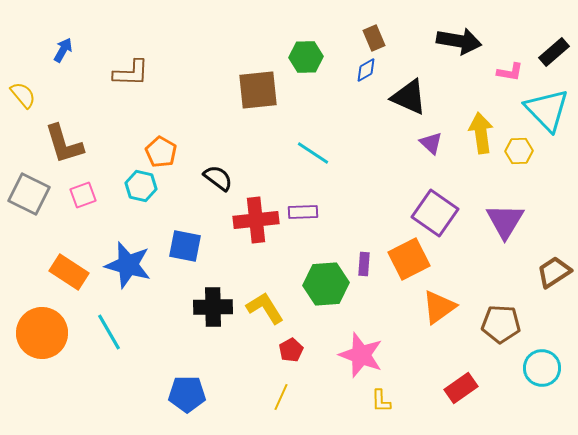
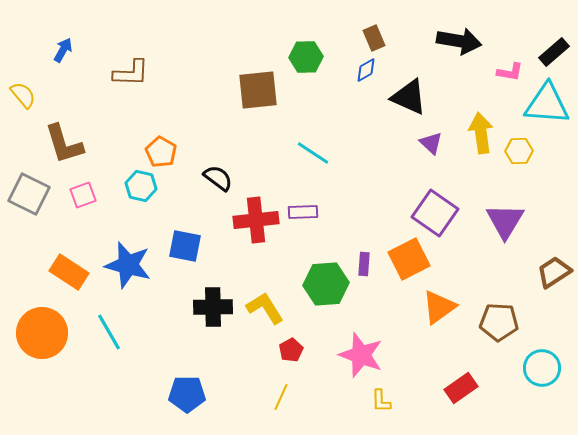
cyan triangle at (547, 110): moved 6 px up; rotated 42 degrees counterclockwise
brown pentagon at (501, 324): moved 2 px left, 2 px up
